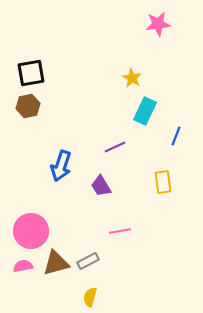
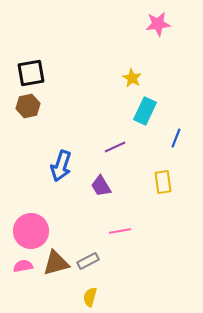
blue line: moved 2 px down
